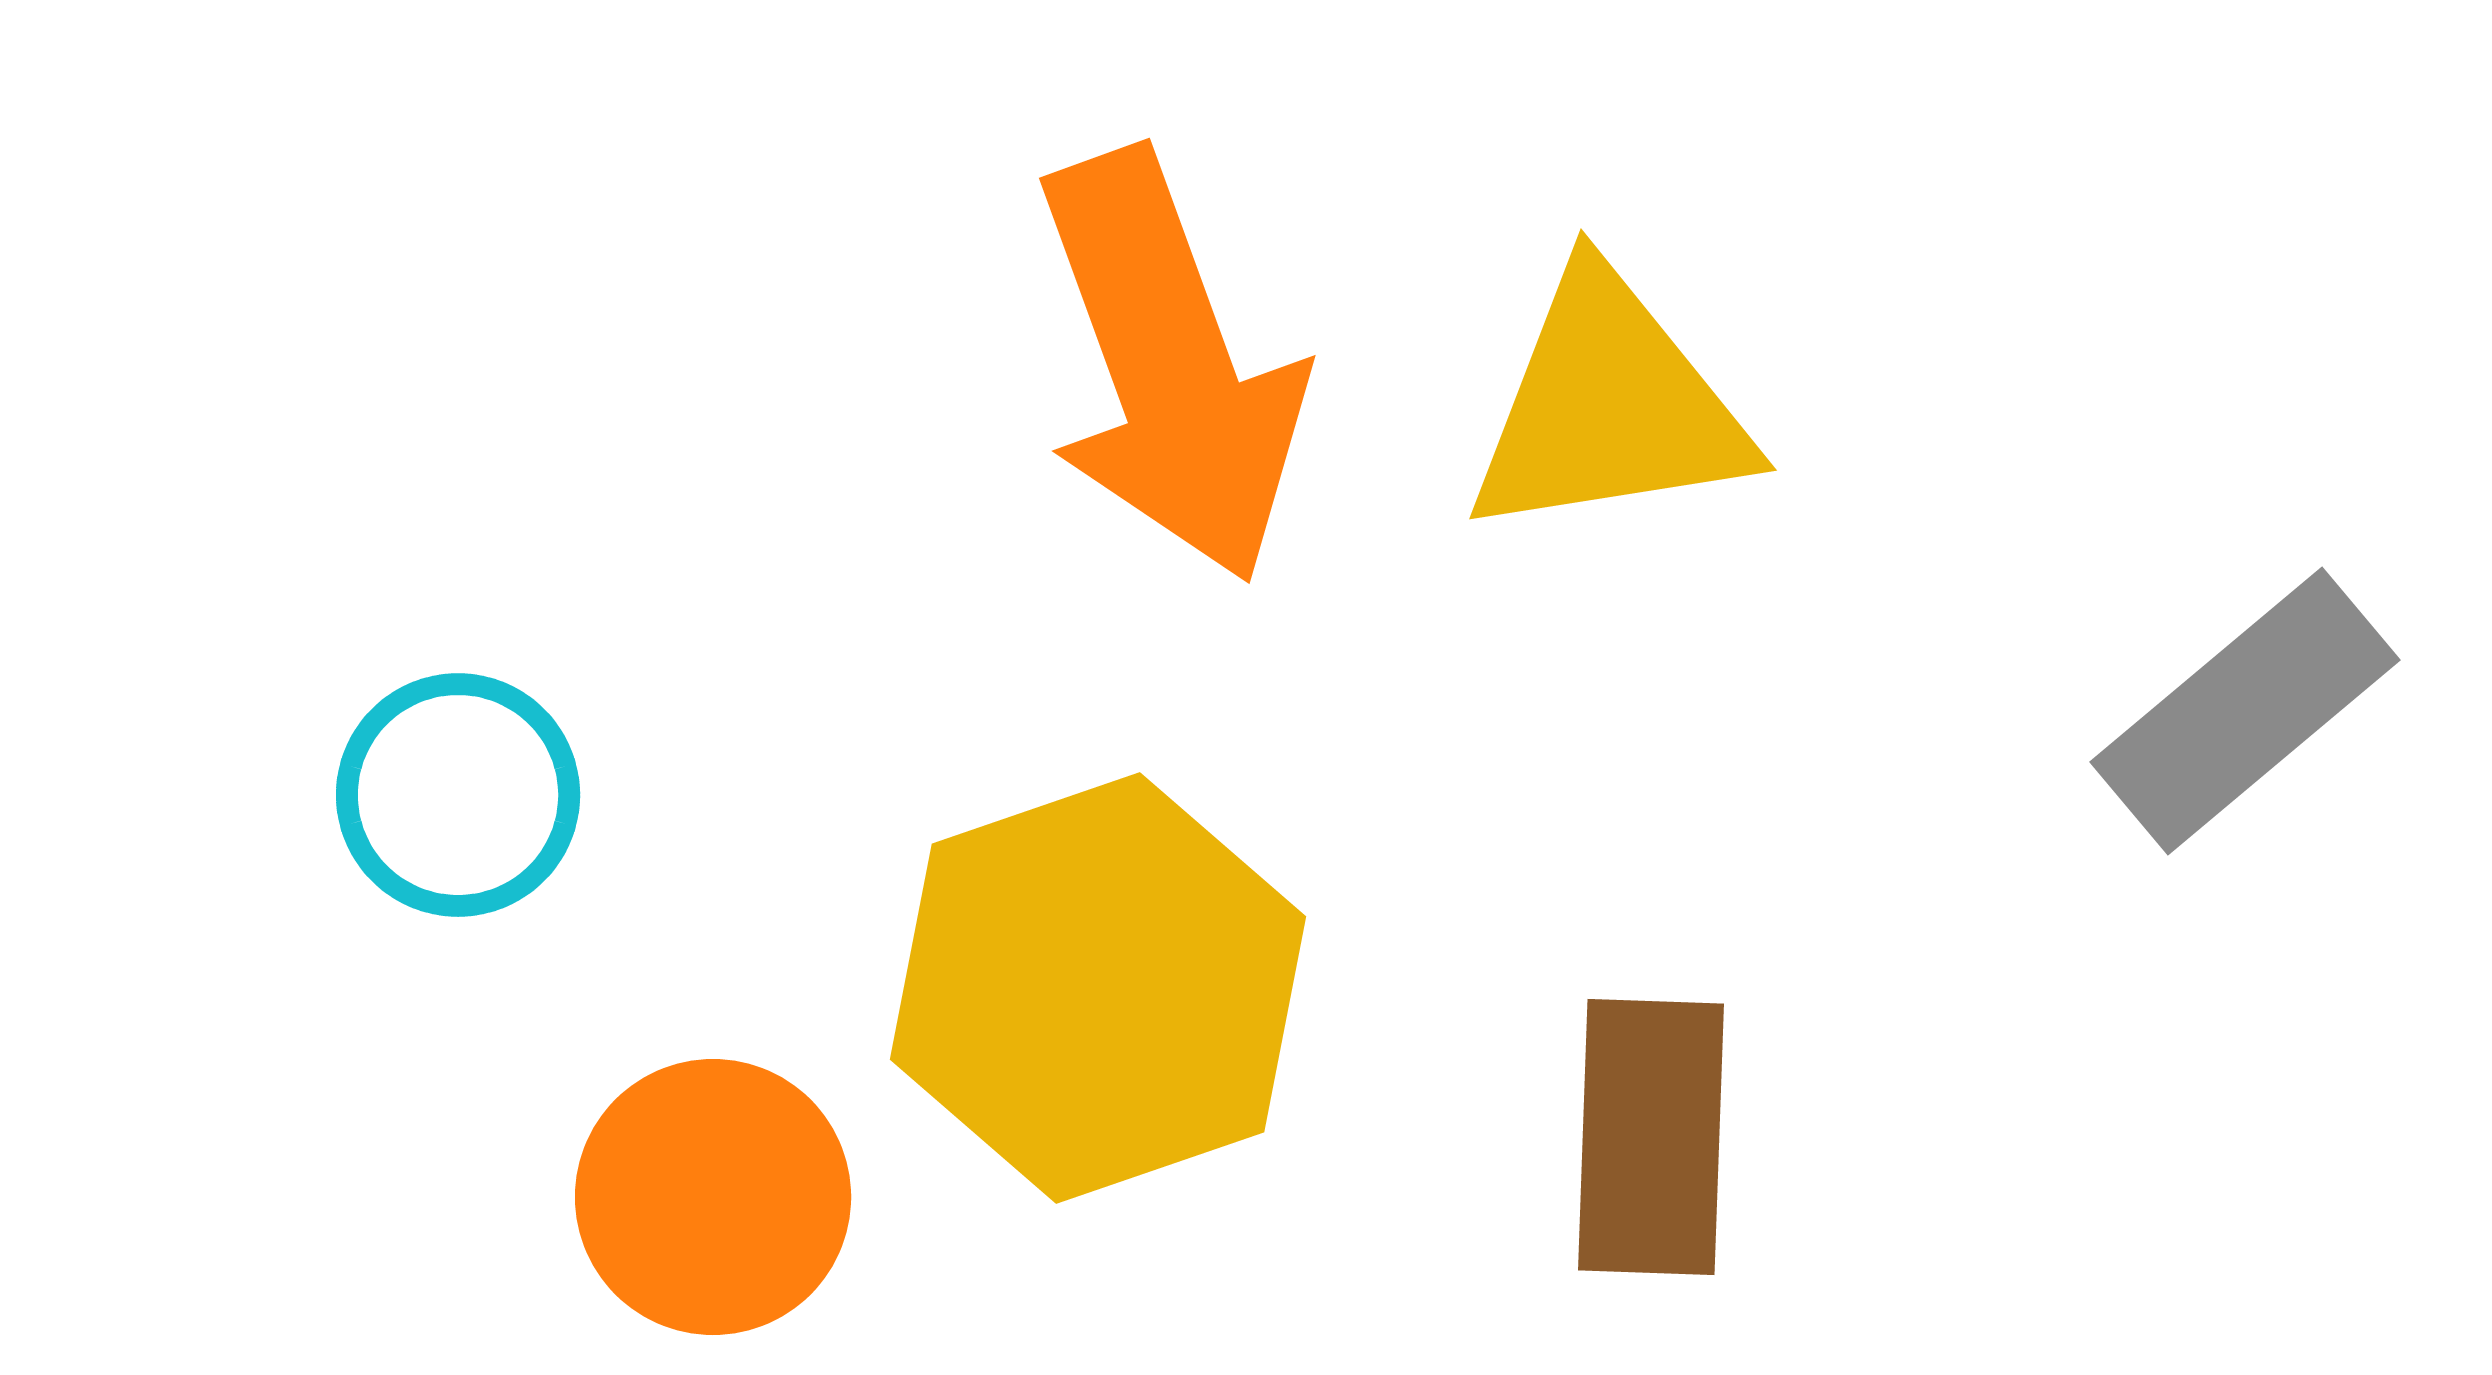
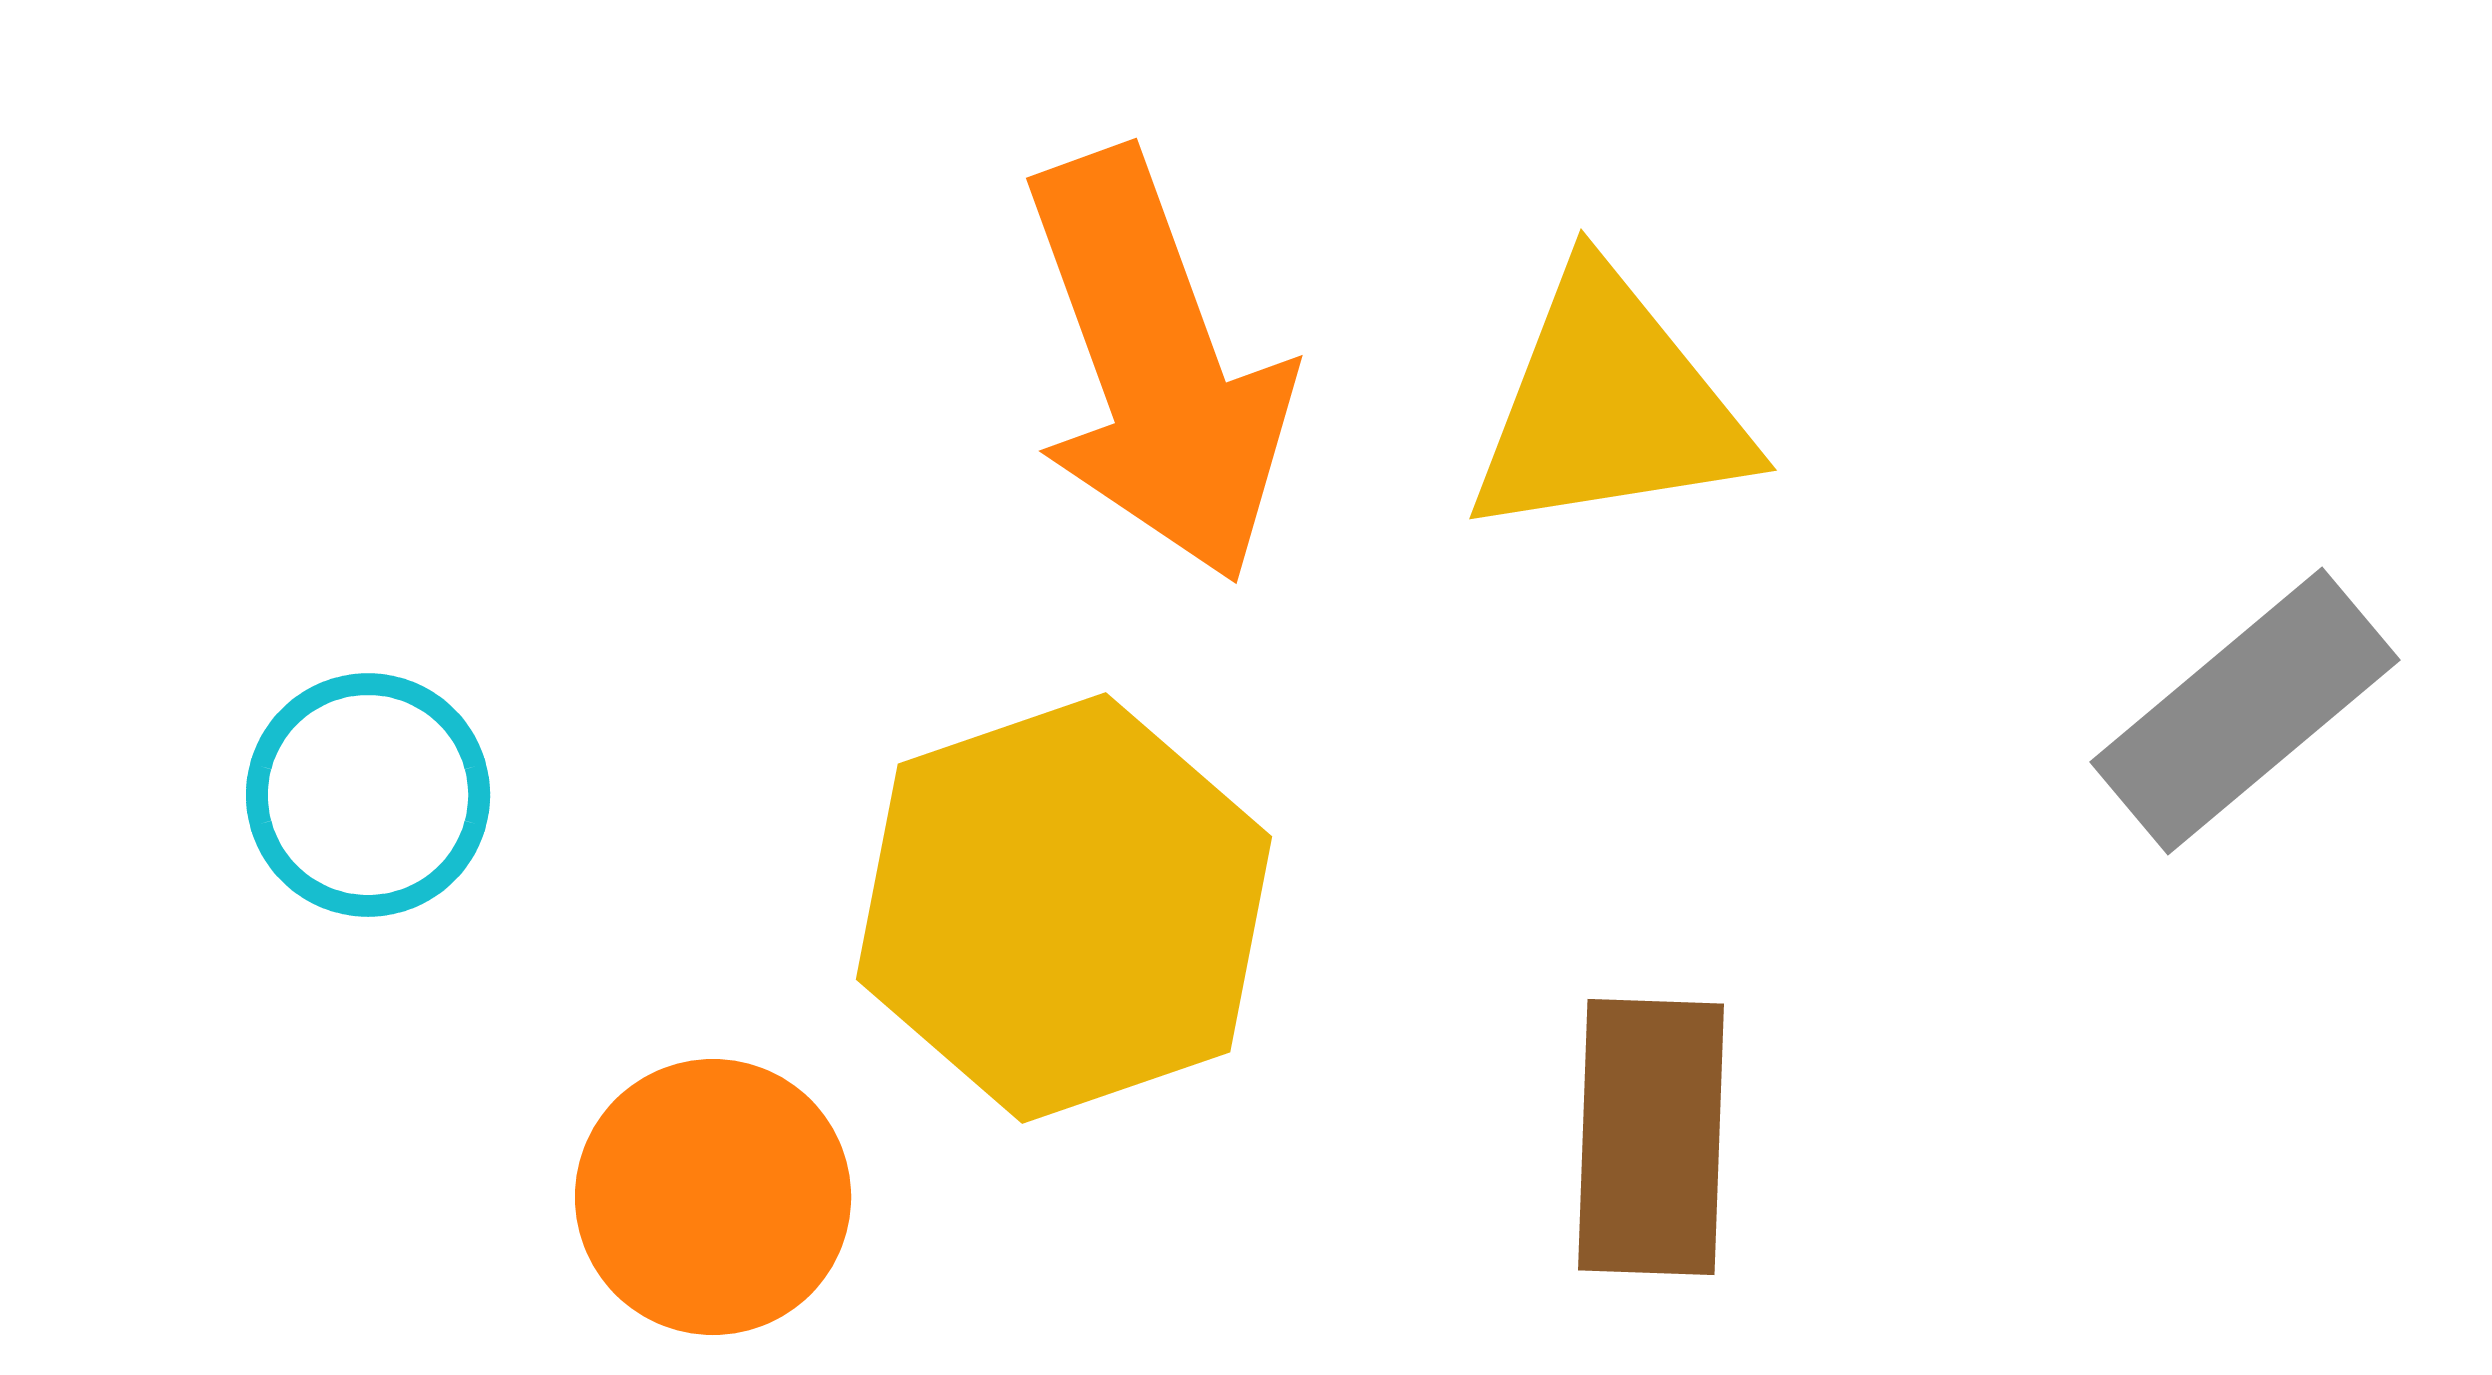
orange arrow: moved 13 px left
cyan circle: moved 90 px left
yellow hexagon: moved 34 px left, 80 px up
